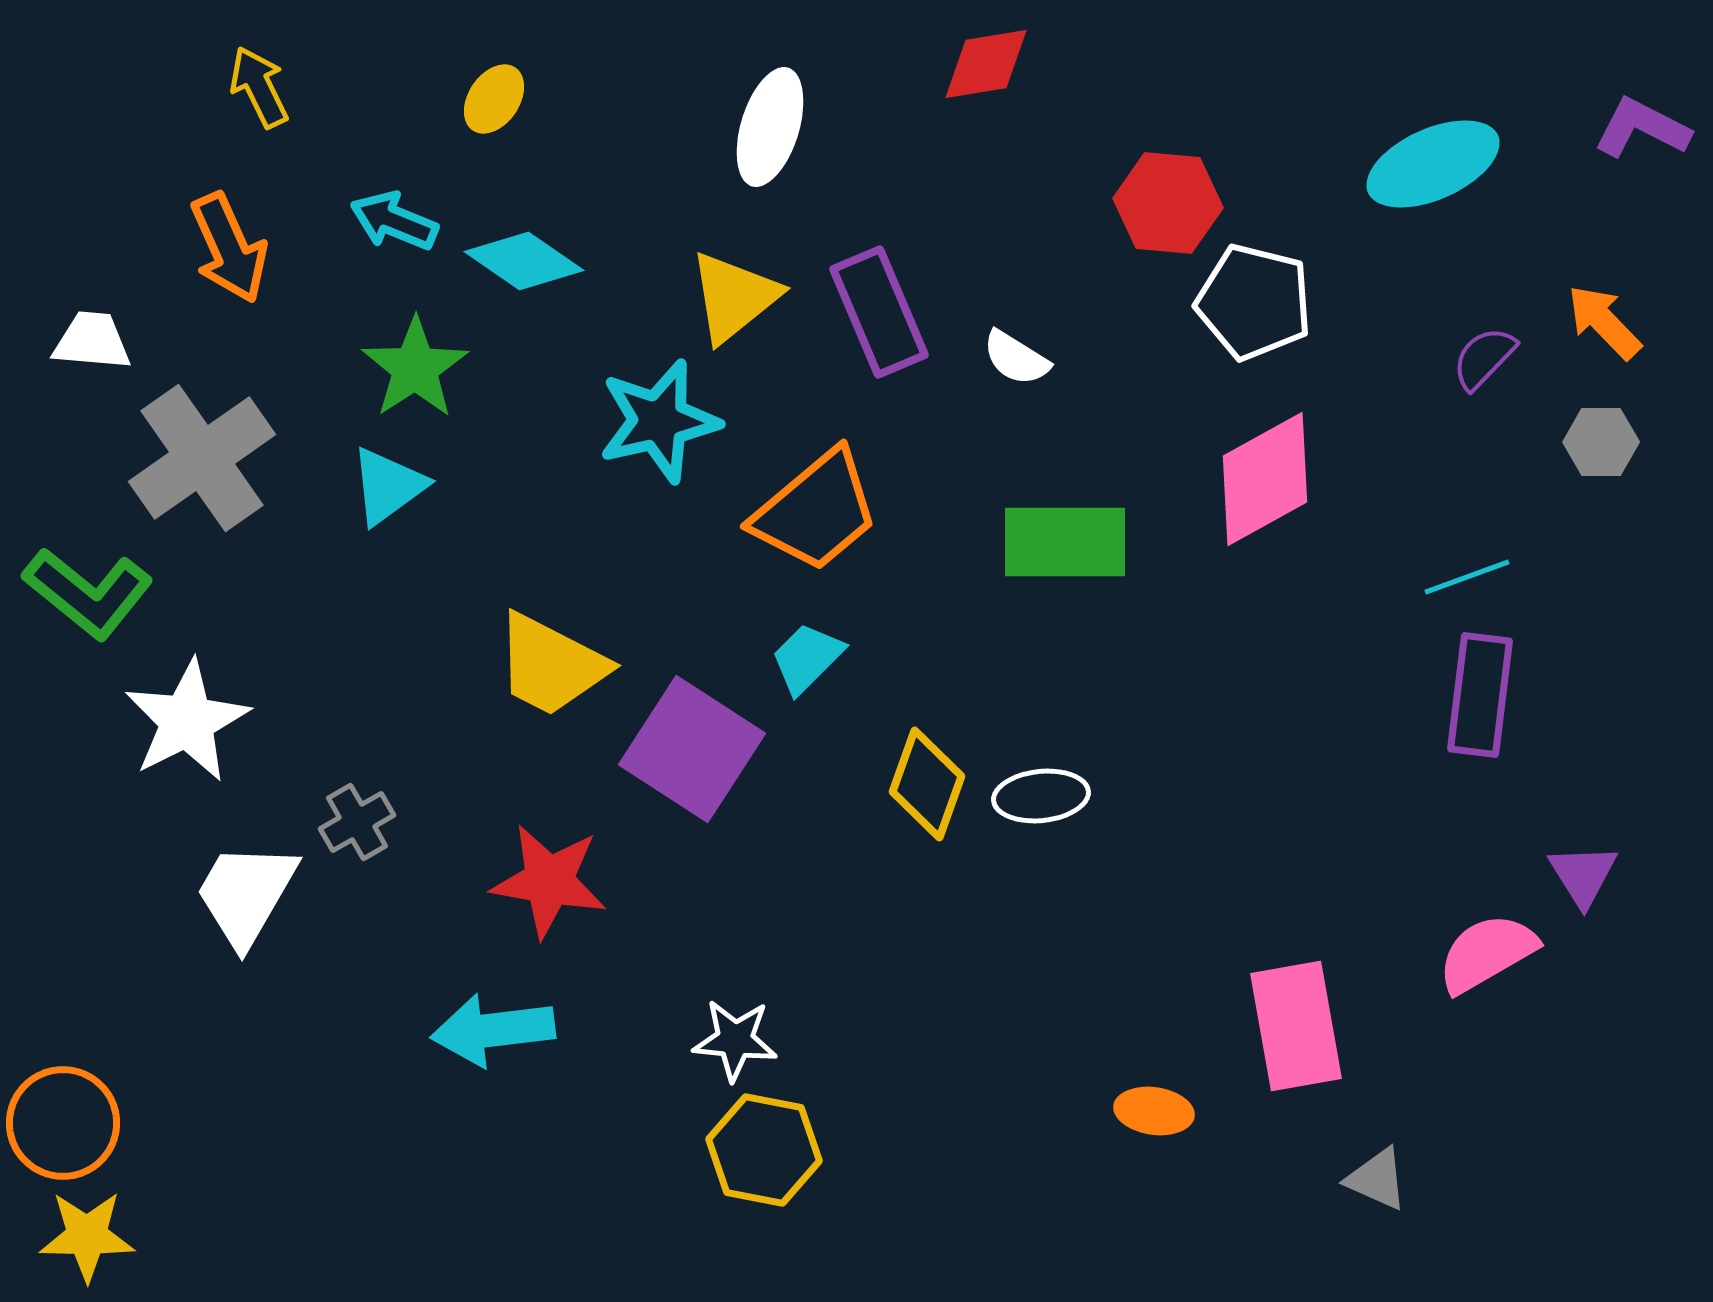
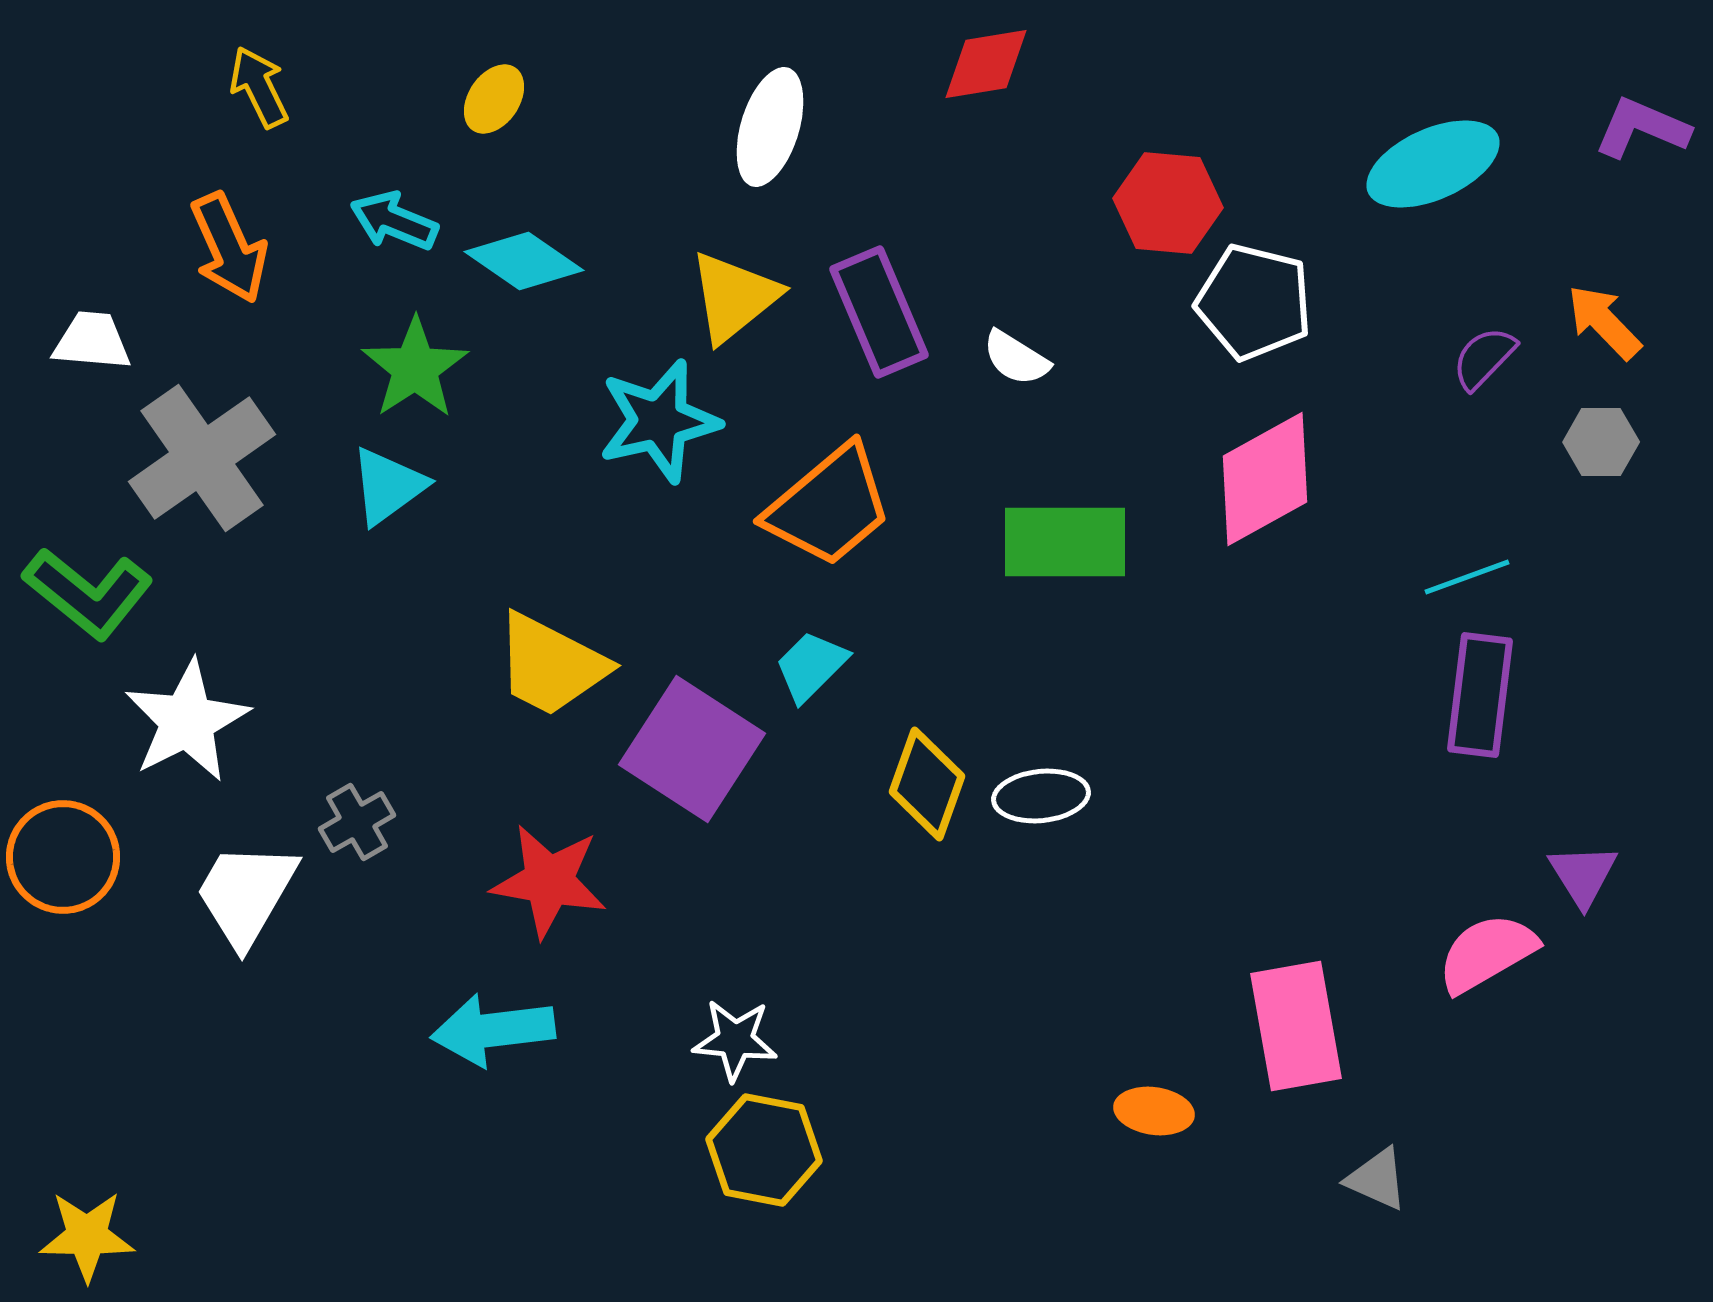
purple L-shape at (1642, 128): rotated 4 degrees counterclockwise
orange trapezoid at (816, 511): moved 13 px right, 5 px up
cyan trapezoid at (807, 658): moved 4 px right, 8 px down
orange circle at (63, 1123): moved 266 px up
